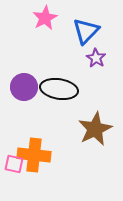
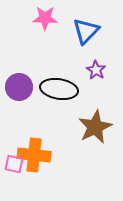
pink star: rotated 30 degrees clockwise
purple star: moved 12 px down
purple circle: moved 5 px left
brown star: moved 2 px up
